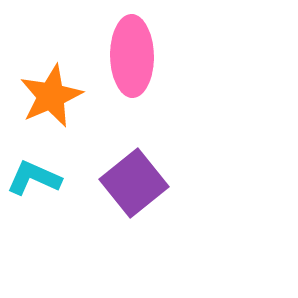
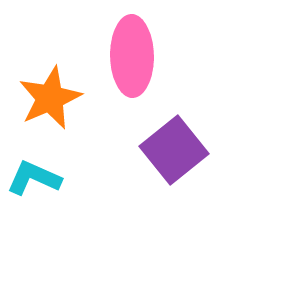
orange star: moved 1 px left, 2 px down
purple square: moved 40 px right, 33 px up
